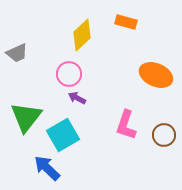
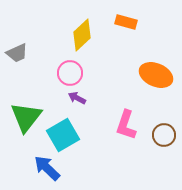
pink circle: moved 1 px right, 1 px up
